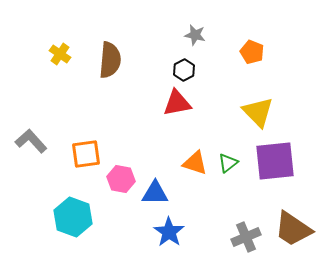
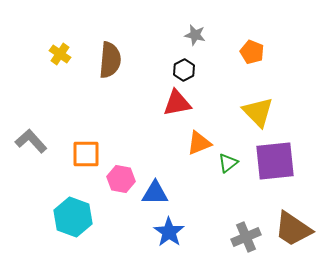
orange square: rotated 8 degrees clockwise
orange triangle: moved 4 px right, 20 px up; rotated 40 degrees counterclockwise
